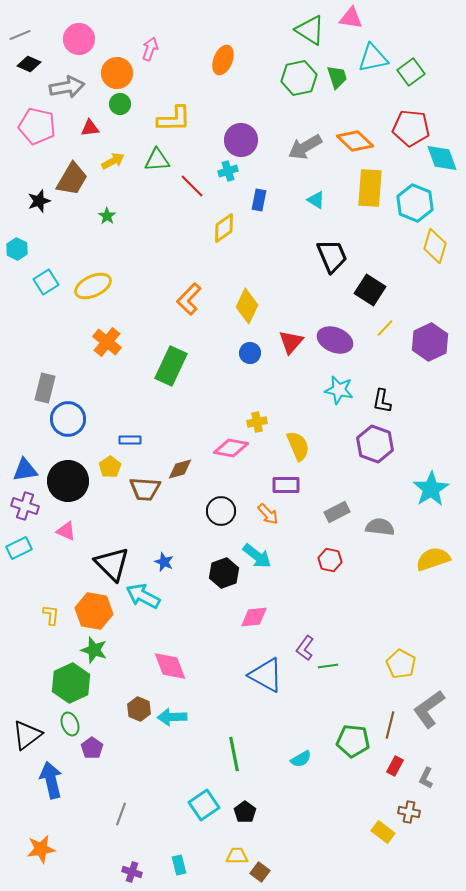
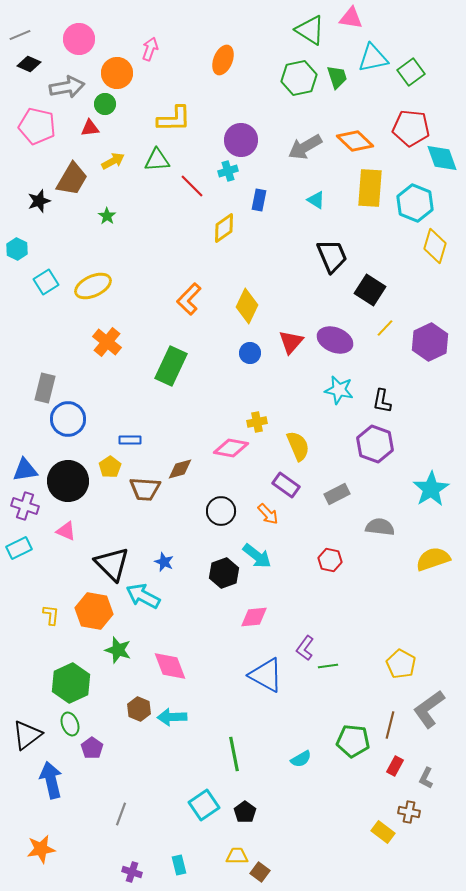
green circle at (120, 104): moved 15 px left
purple rectangle at (286, 485): rotated 36 degrees clockwise
gray rectangle at (337, 512): moved 18 px up
green star at (94, 650): moved 24 px right
